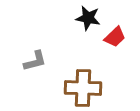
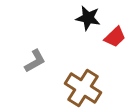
gray L-shape: rotated 15 degrees counterclockwise
brown cross: rotated 30 degrees clockwise
